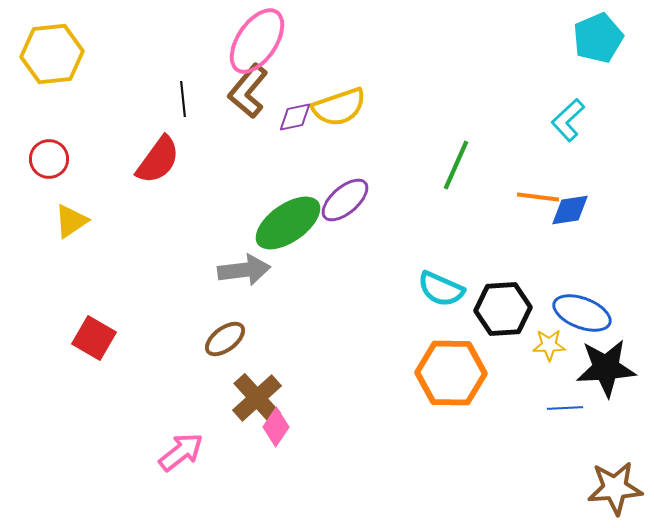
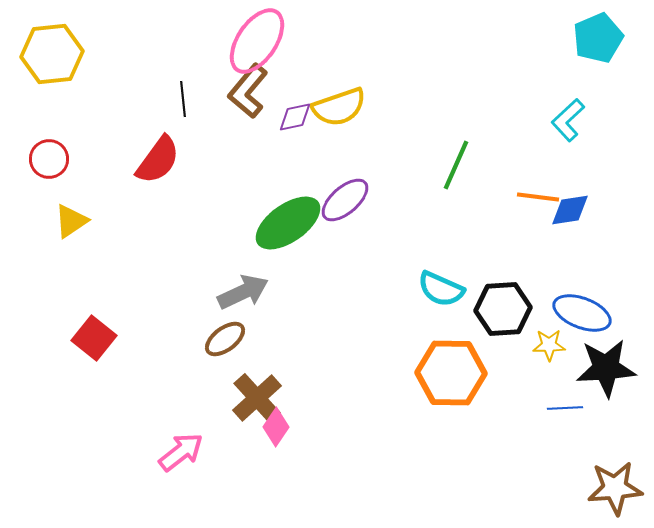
gray arrow: moved 1 px left, 22 px down; rotated 18 degrees counterclockwise
red square: rotated 9 degrees clockwise
